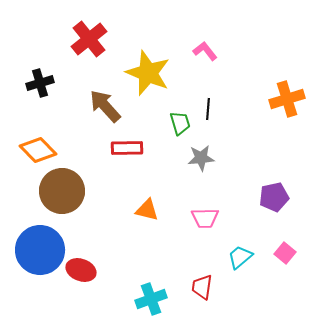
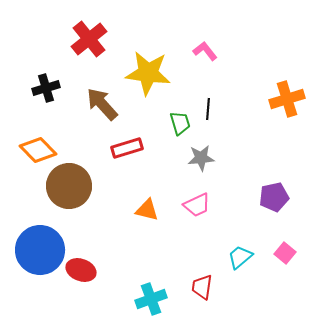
yellow star: rotated 15 degrees counterclockwise
black cross: moved 6 px right, 5 px down
brown arrow: moved 3 px left, 2 px up
red rectangle: rotated 16 degrees counterclockwise
brown circle: moved 7 px right, 5 px up
pink trapezoid: moved 8 px left, 13 px up; rotated 24 degrees counterclockwise
